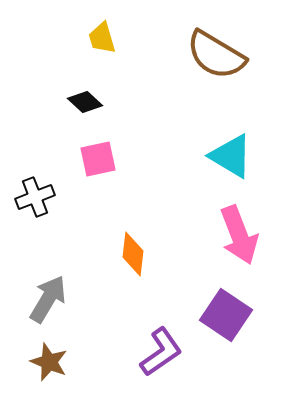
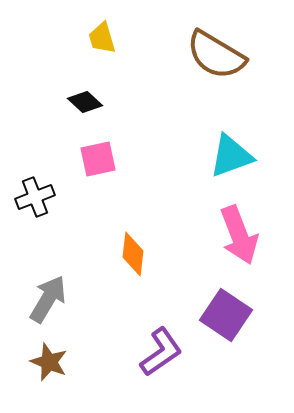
cyan triangle: rotated 51 degrees counterclockwise
